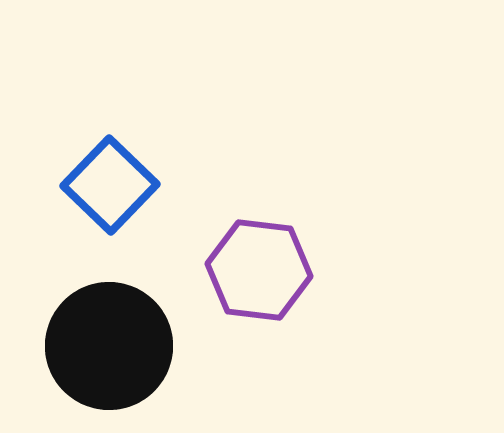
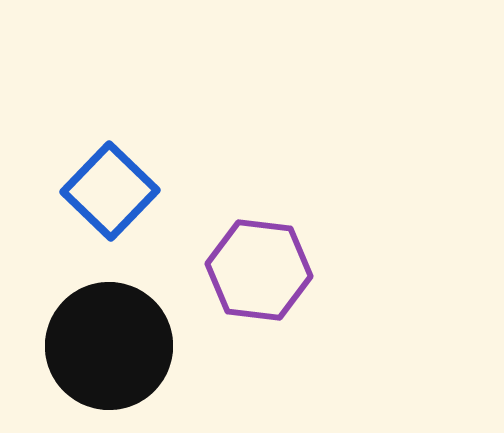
blue square: moved 6 px down
